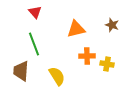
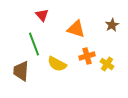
red triangle: moved 7 px right, 3 px down
brown star: rotated 24 degrees clockwise
orange triangle: rotated 30 degrees clockwise
orange cross: rotated 14 degrees counterclockwise
yellow cross: rotated 24 degrees clockwise
yellow semicircle: moved 12 px up; rotated 150 degrees clockwise
